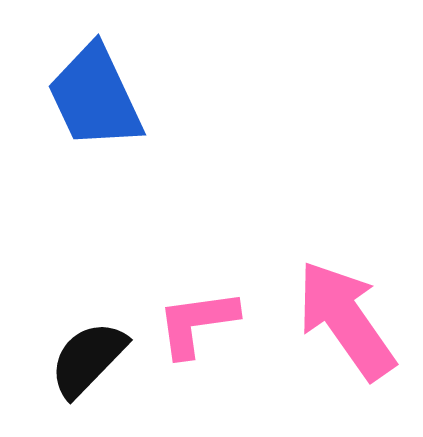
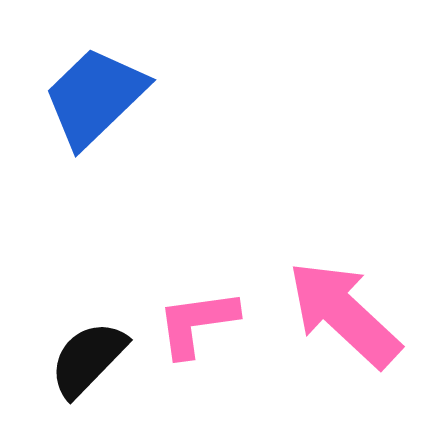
blue trapezoid: rotated 71 degrees clockwise
pink arrow: moved 2 px left, 6 px up; rotated 12 degrees counterclockwise
